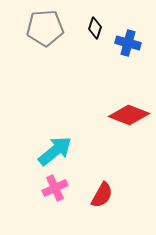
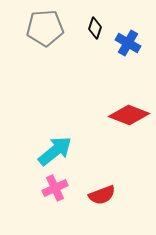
blue cross: rotated 15 degrees clockwise
red semicircle: rotated 40 degrees clockwise
